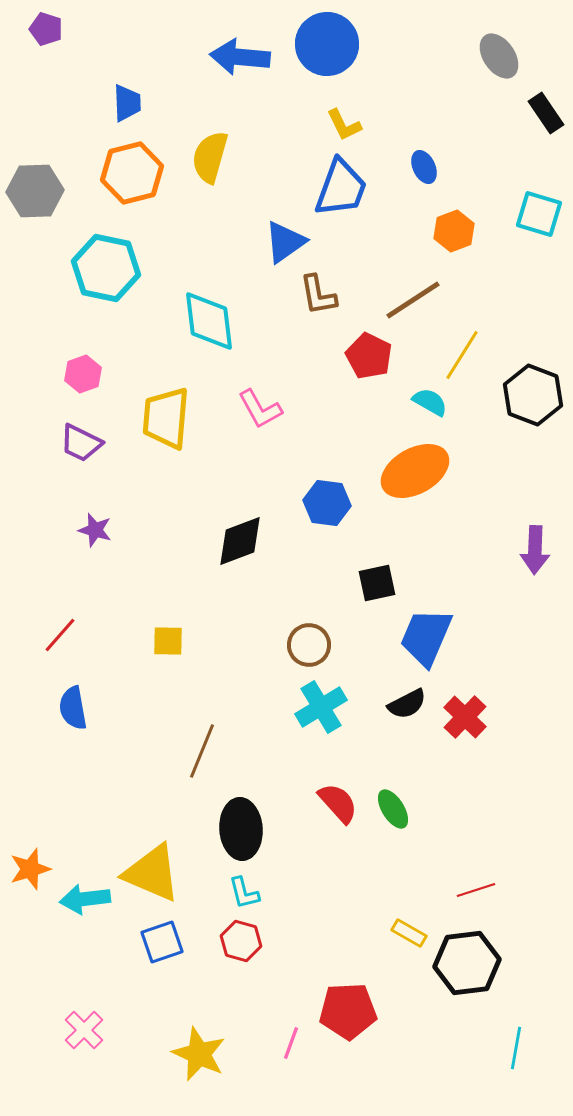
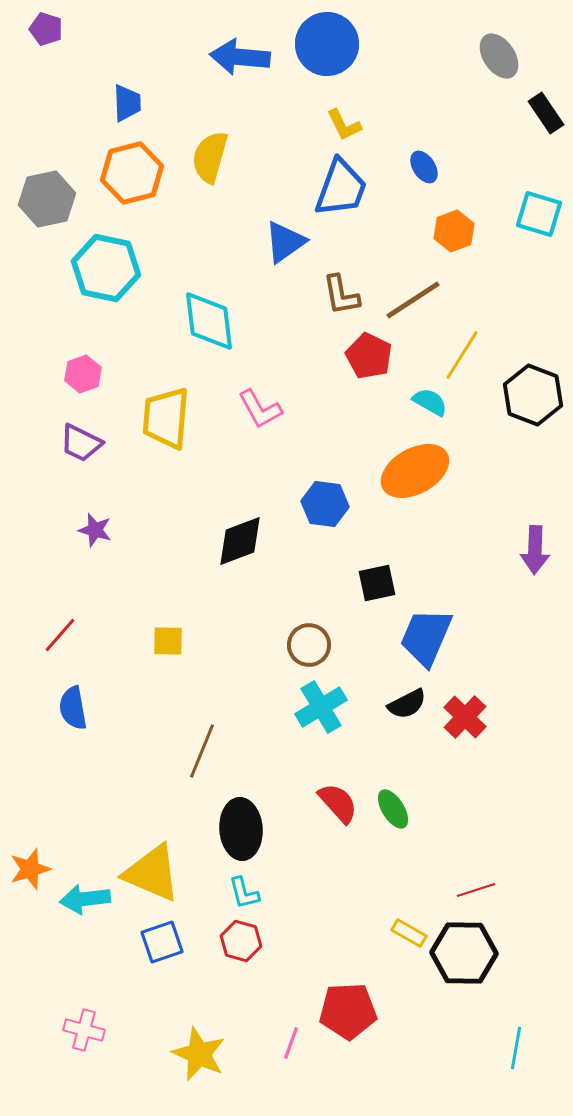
blue ellipse at (424, 167): rotated 8 degrees counterclockwise
gray hexagon at (35, 191): moved 12 px right, 8 px down; rotated 10 degrees counterclockwise
brown L-shape at (318, 295): moved 23 px right
blue hexagon at (327, 503): moved 2 px left, 1 px down
black hexagon at (467, 963): moved 3 px left, 10 px up; rotated 8 degrees clockwise
pink cross at (84, 1030): rotated 30 degrees counterclockwise
